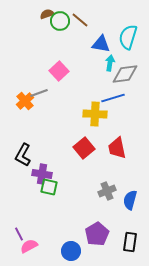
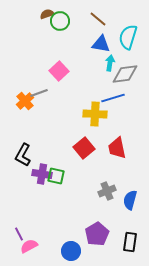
brown line: moved 18 px right, 1 px up
green square: moved 7 px right, 11 px up
